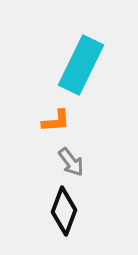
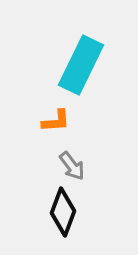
gray arrow: moved 1 px right, 4 px down
black diamond: moved 1 px left, 1 px down
